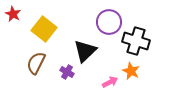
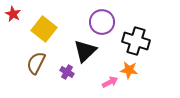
purple circle: moved 7 px left
orange star: moved 2 px left, 1 px up; rotated 18 degrees counterclockwise
